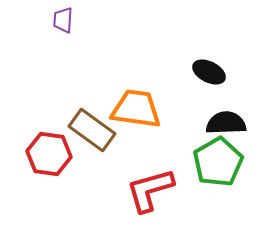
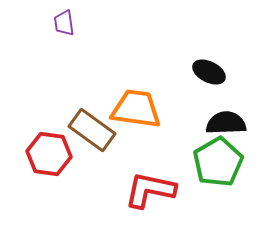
purple trapezoid: moved 1 px right, 3 px down; rotated 12 degrees counterclockwise
red L-shape: rotated 28 degrees clockwise
